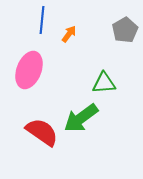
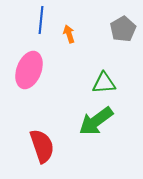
blue line: moved 1 px left
gray pentagon: moved 2 px left, 1 px up
orange arrow: rotated 54 degrees counterclockwise
green arrow: moved 15 px right, 3 px down
red semicircle: moved 14 px down; rotated 36 degrees clockwise
